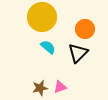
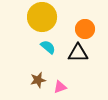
black triangle: rotated 45 degrees clockwise
brown star: moved 2 px left, 8 px up
